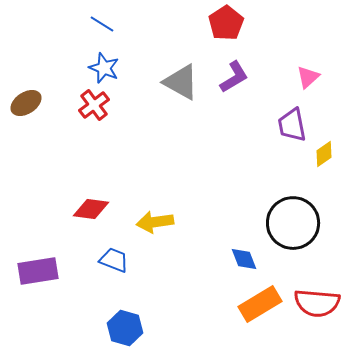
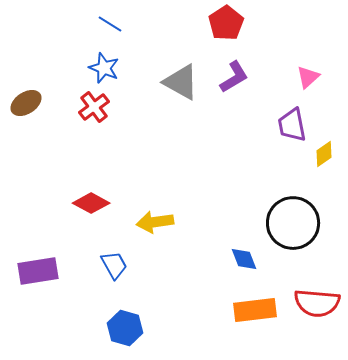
blue line: moved 8 px right
red cross: moved 2 px down
red diamond: moved 6 px up; rotated 21 degrees clockwise
blue trapezoid: moved 5 px down; rotated 40 degrees clockwise
orange rectangle: moved 5 px left, 6 px down; rotated 24 degrees clockwise
